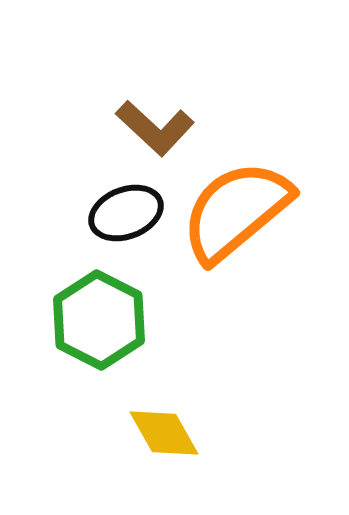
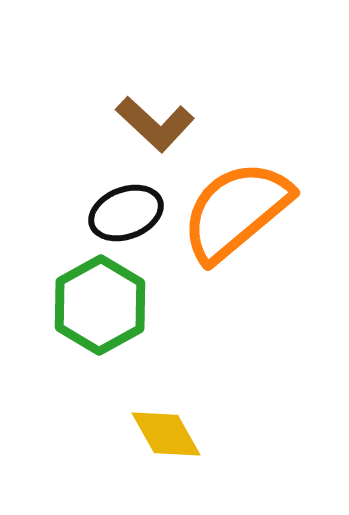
brown L-shape: moved 4 px up
green hexagon: moved 1 px right, 15 px up; rotated 4 degrees clockwise
yellow diamond: moved 2 px right, 1 px down
